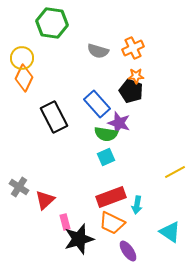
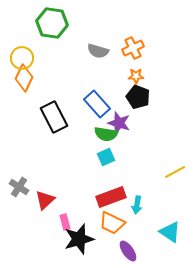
black pentagon: moved 7 px right, 6 px down
